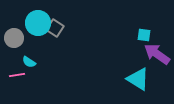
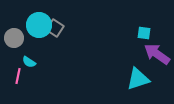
cyan circle: moved 1 px right, 2 px down
cyan square: moved 2 px up
pink line: moved 1 px right, 1 px down; rotated 70 degrees counterclockwise
cyan triangle: rotated 50 degrees counterclockwise
